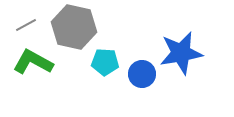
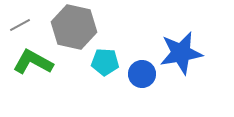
gray line: moved 6 px left
